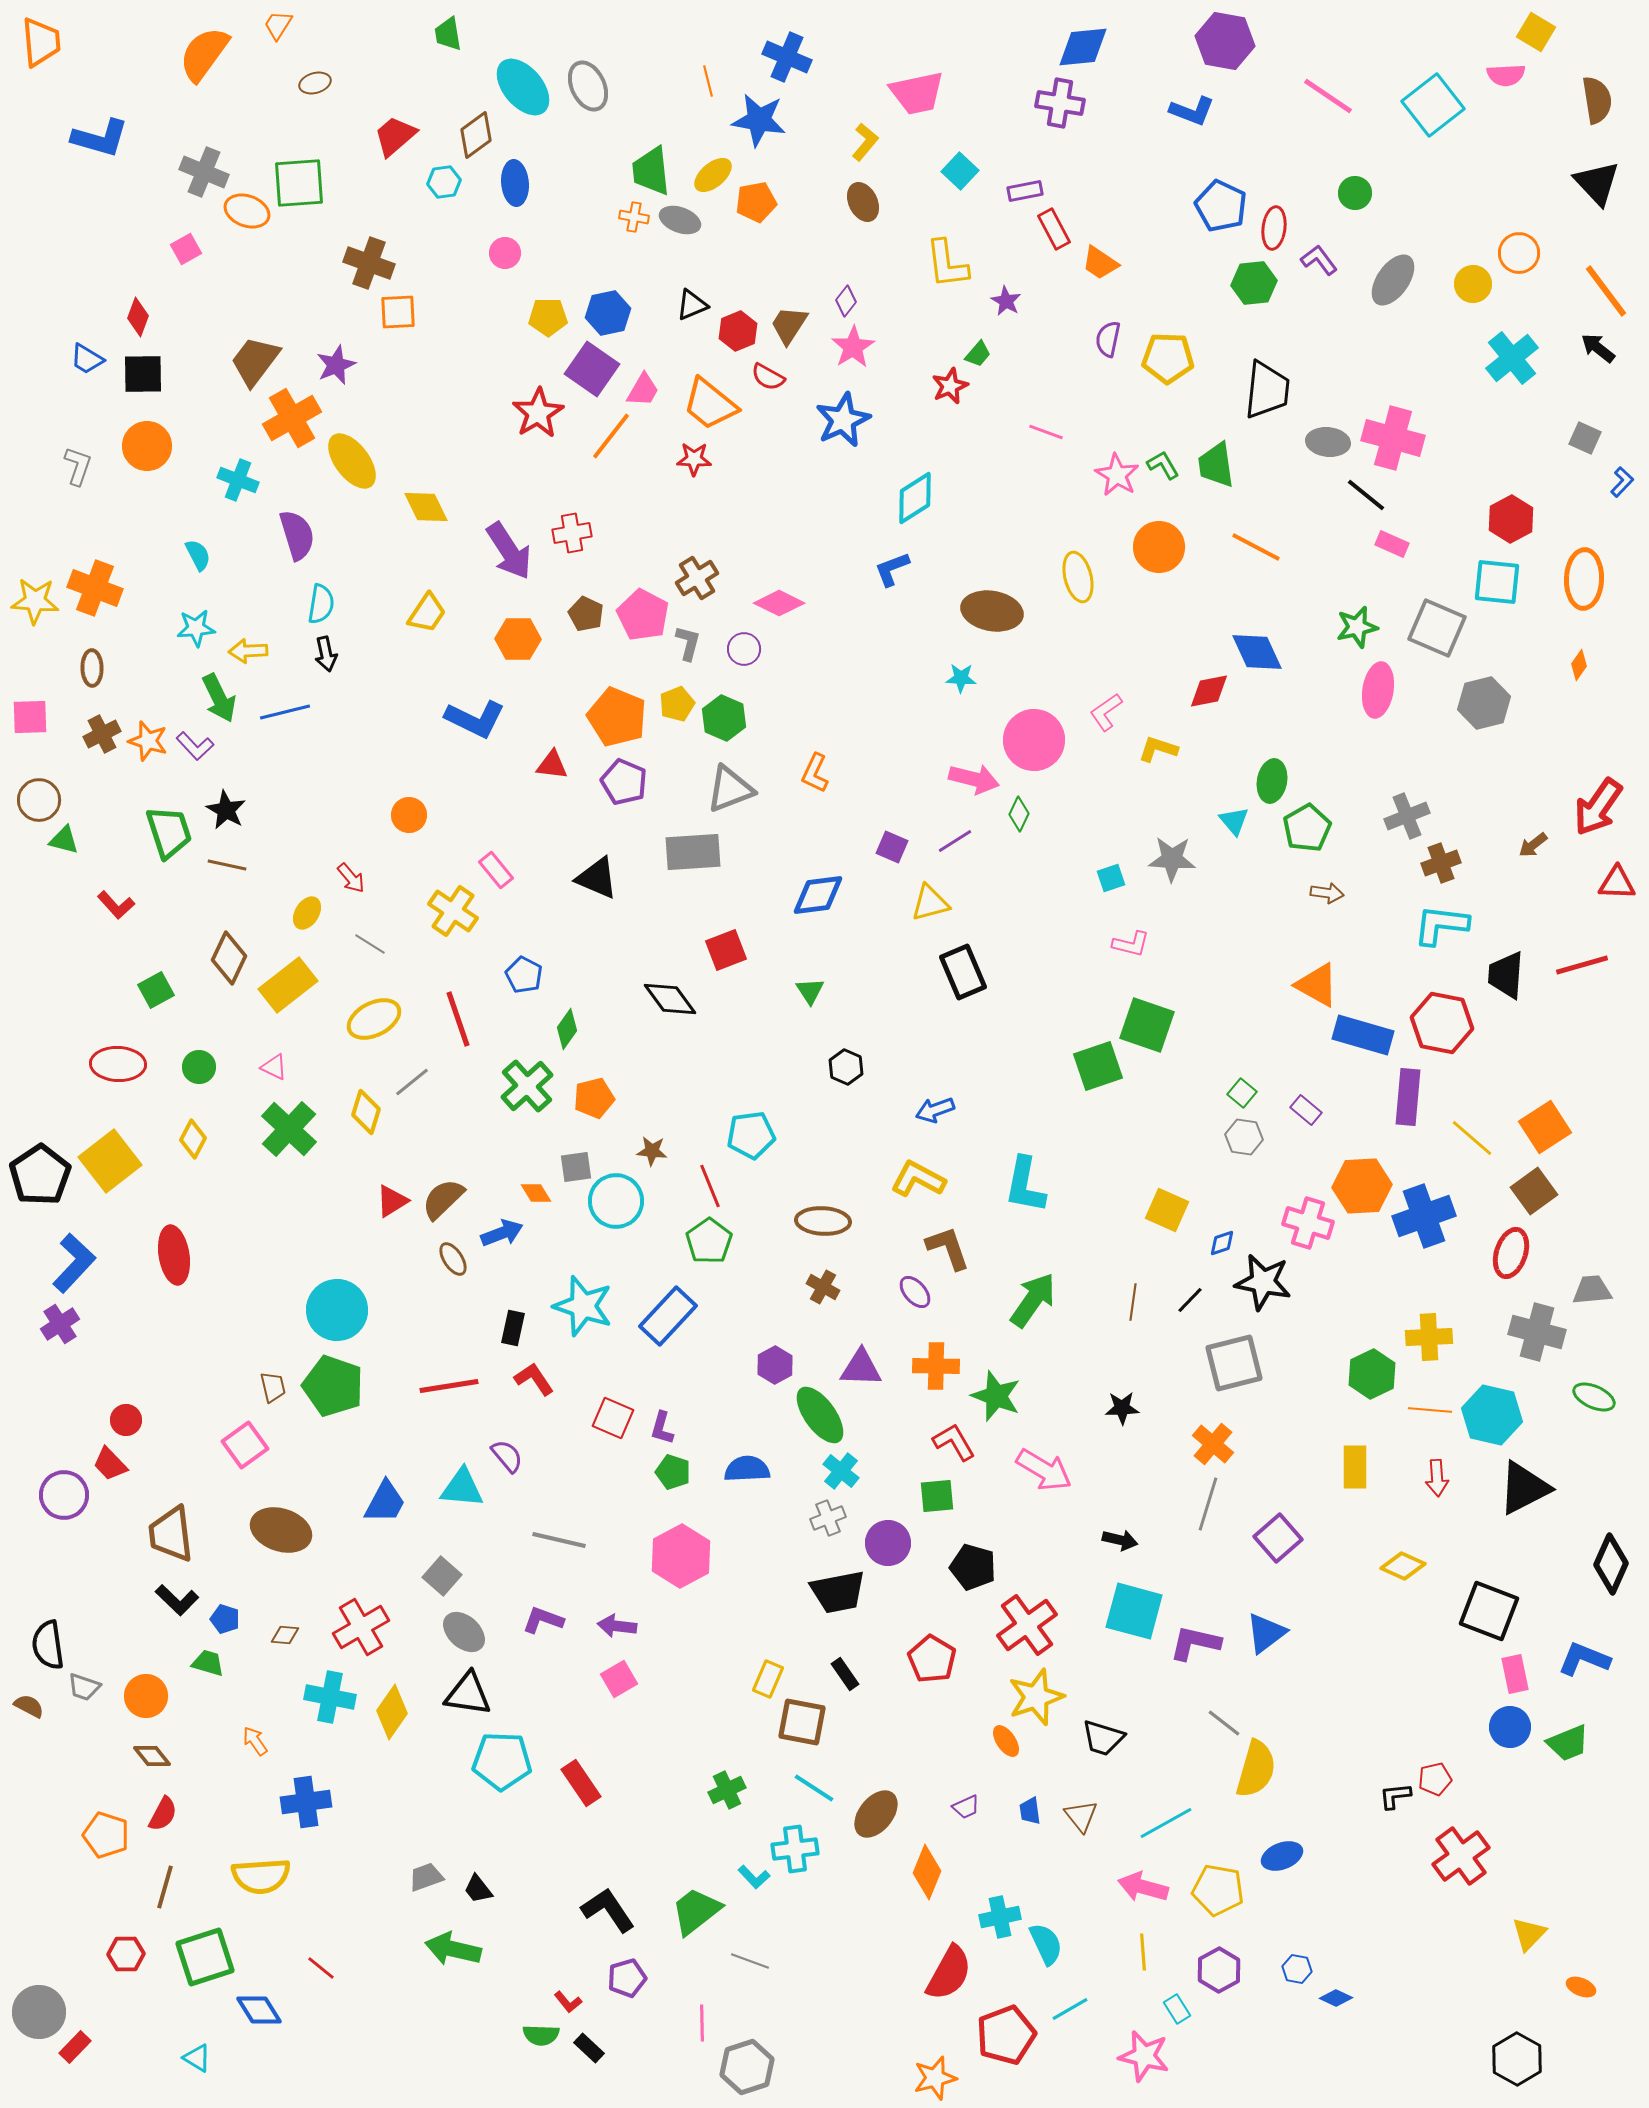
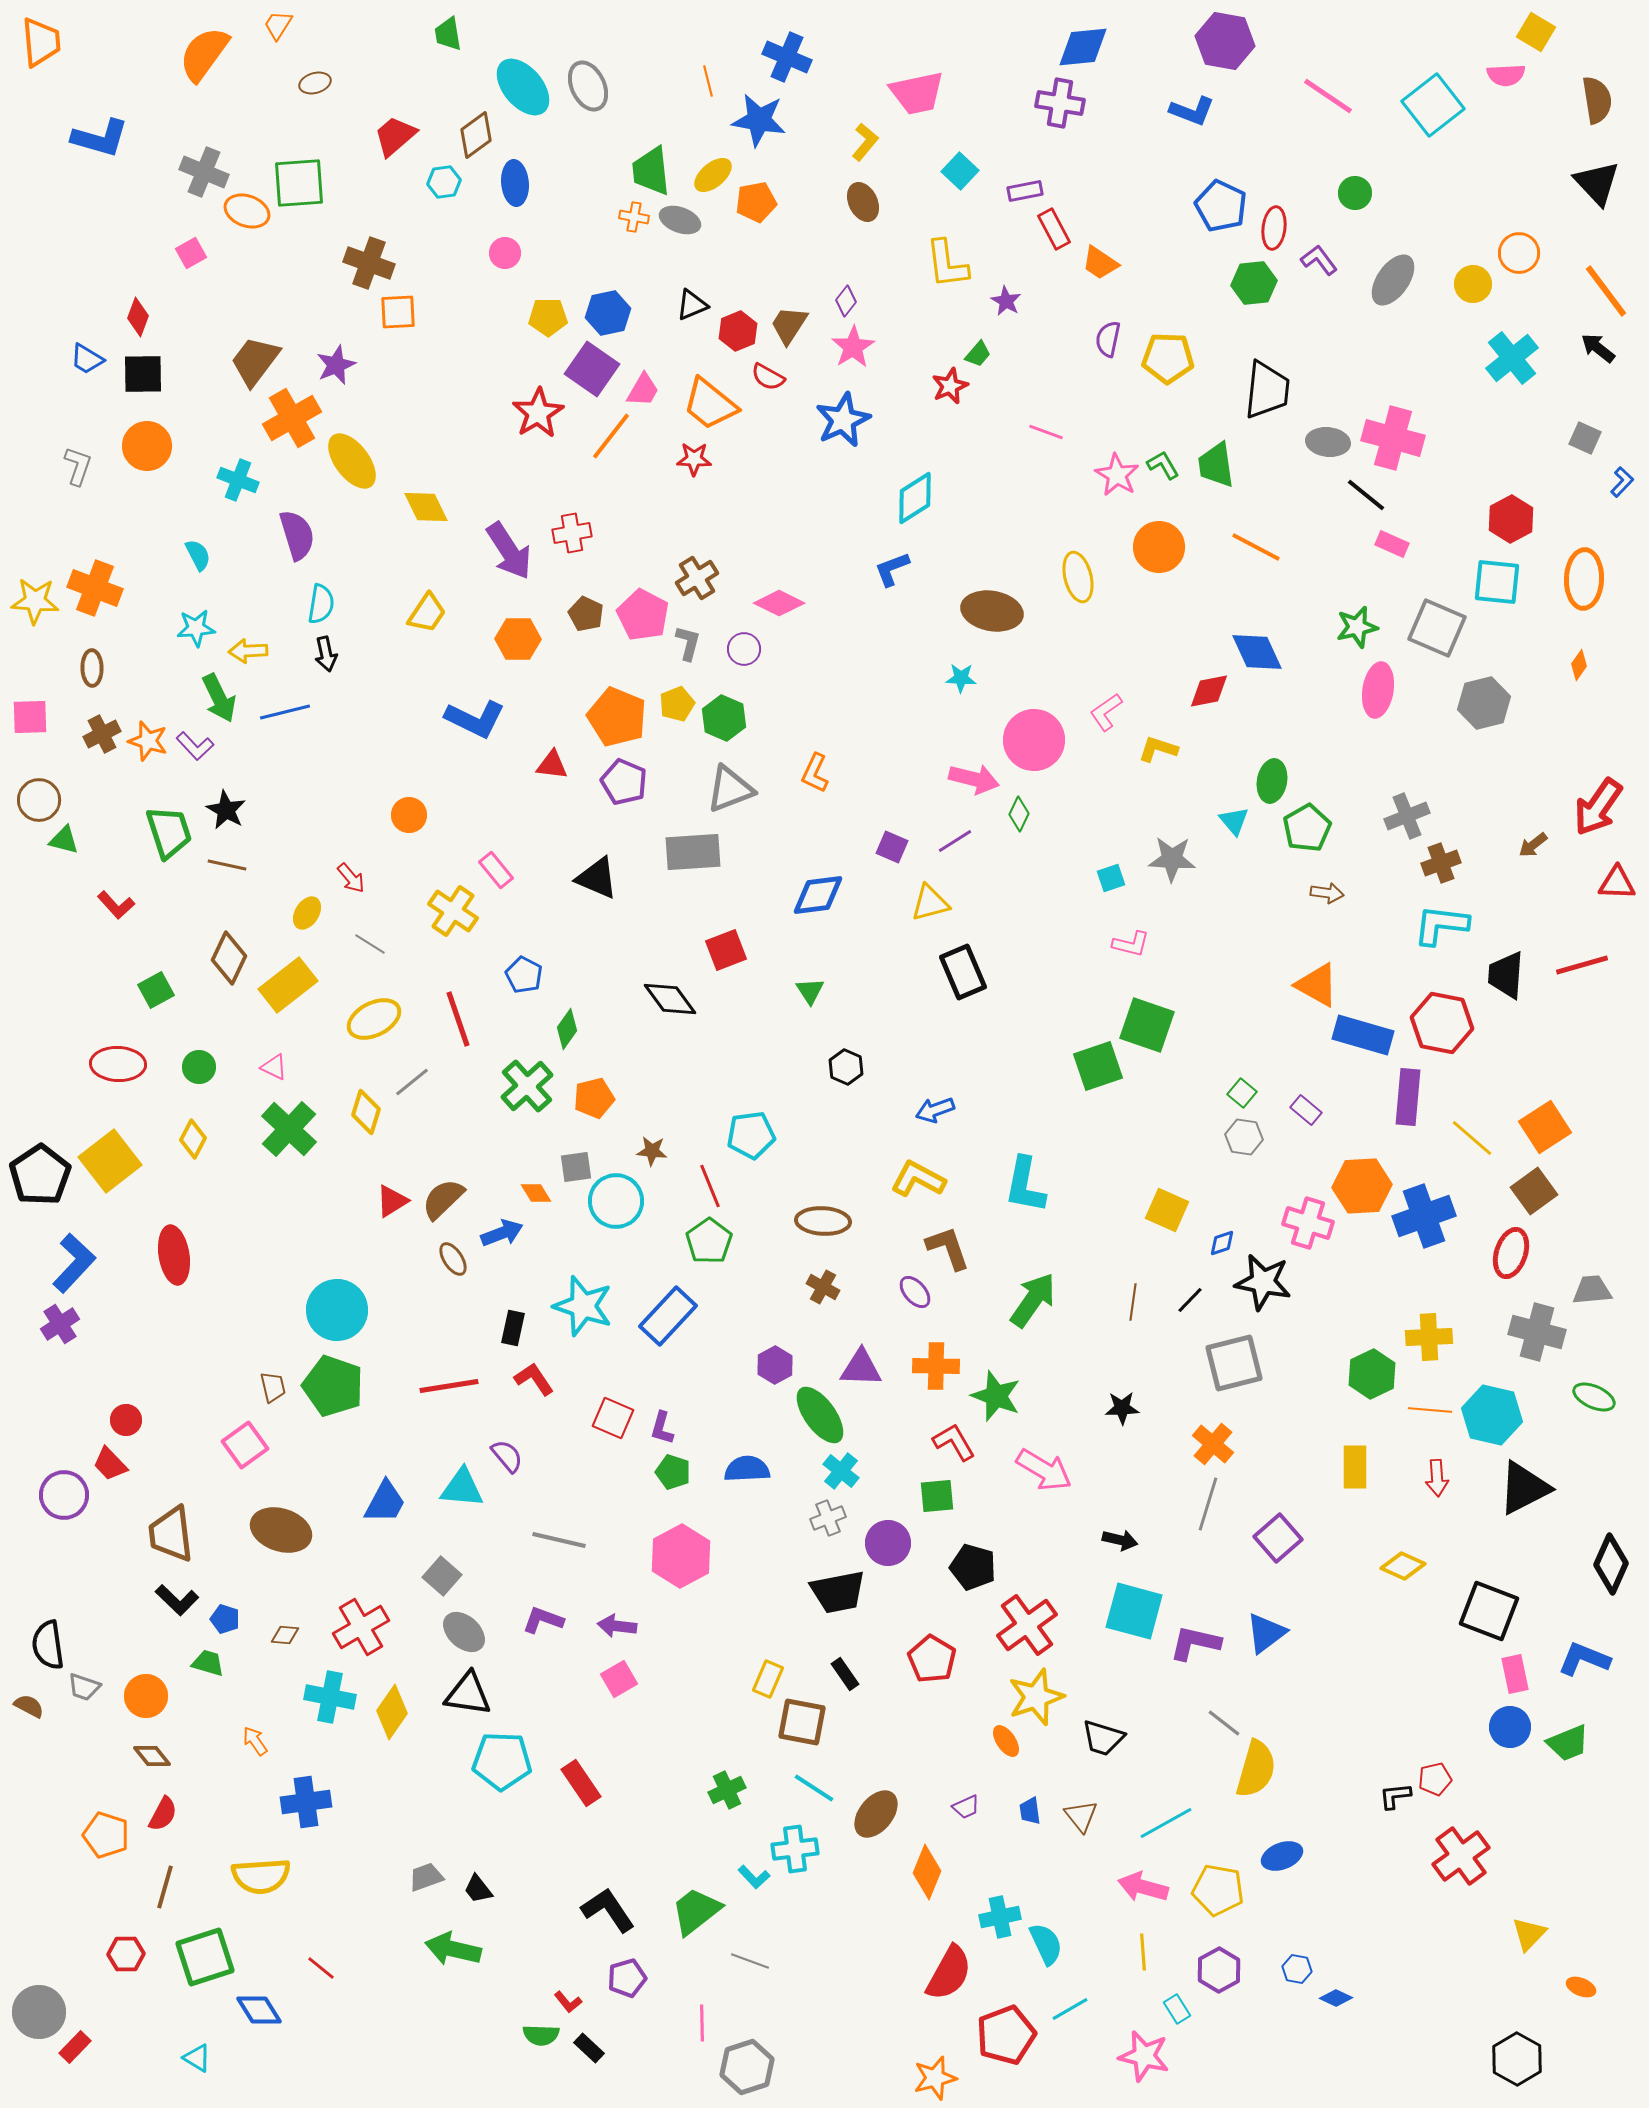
pink square at (186, 249): moved 5 px right, 4 px down
